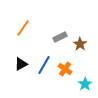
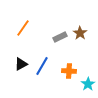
brown star: moved 11 px up
blue line: moved 2 px left, 1 px down
orange cross: moved 4 px right, 2 px down; rotated 32 degrees counterclockwise
cyan star: moved 3 px right
